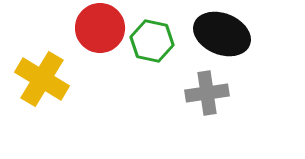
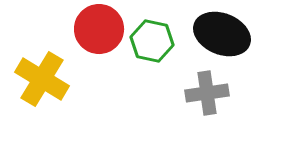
red circle: moved 1 px left, 1 px down
